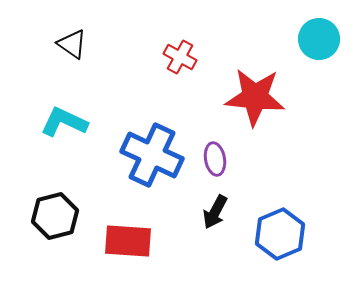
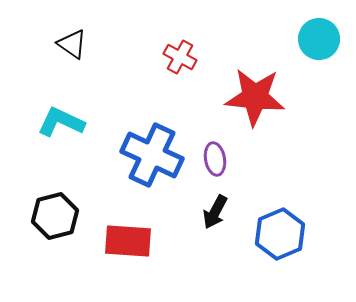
cyan L-shape: moved 3 px left
